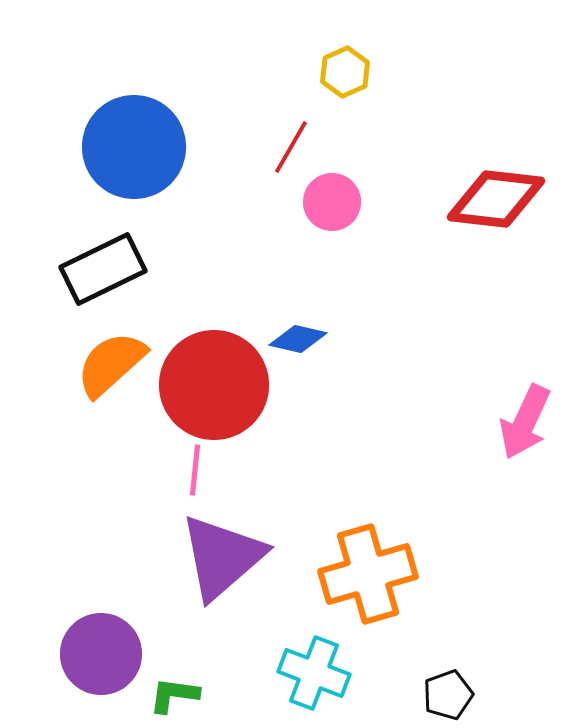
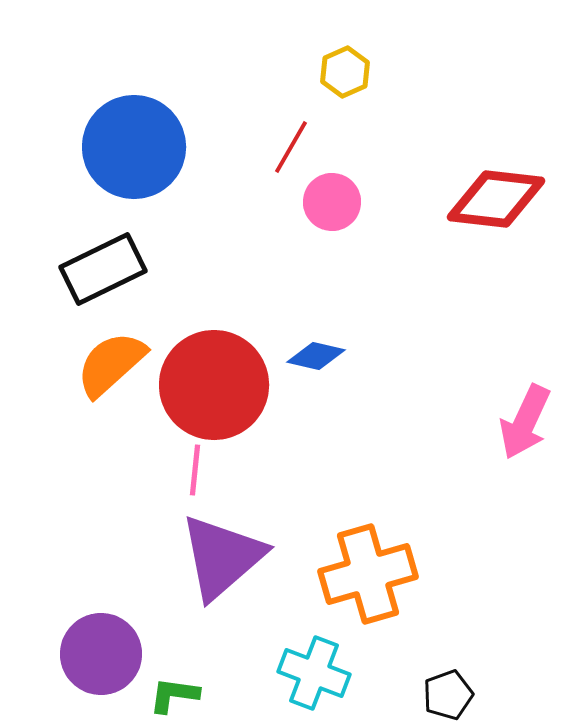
blue diamond: moved 18 px right, 17 px down
